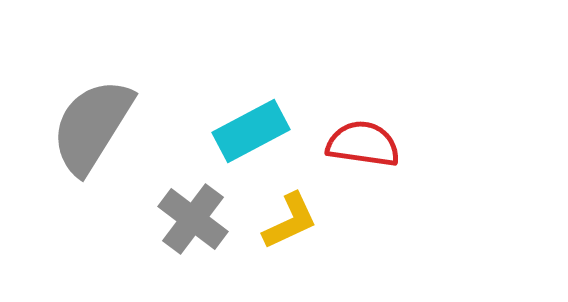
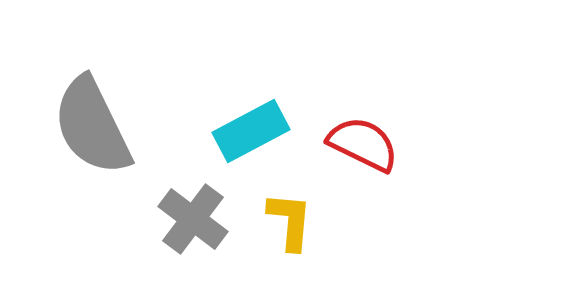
gray semicircle: rotated 58 degrees counterclockwise
red semicircle: rotated 18 degrees clockwise
yellow L-shape: rotated 60 degrees counterclockwise
